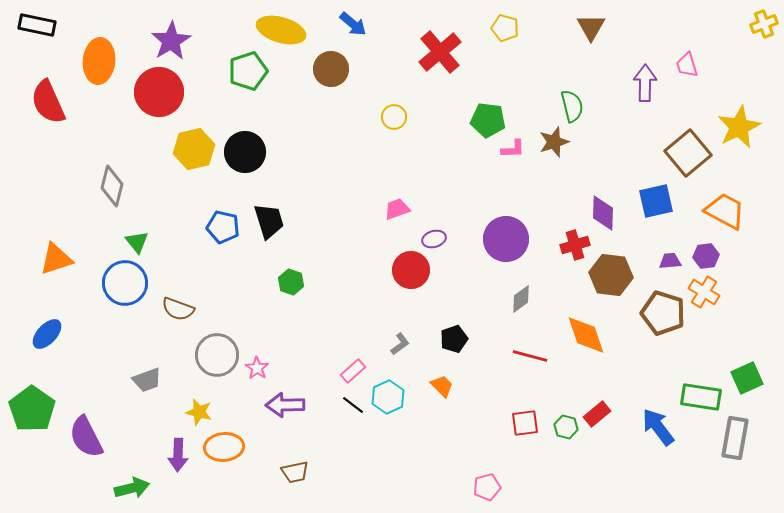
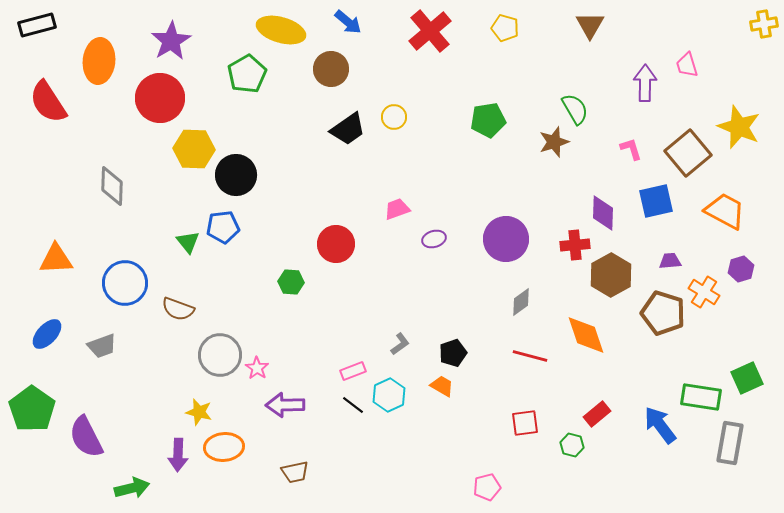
blue arrow at (353, 24): moved 5 px left, 2 px up
yellow cross at (764, 24): rotated 12 degrees clockwise
black rectangle at (37, 25): rotated 27 degrees counterclockwise
brown triangle at (591, 27): moved 1 px left, 2 px up
red cross at (440, 52): moved 10 px left, 21 px up
green pentagon at (248, 71): moved 1 px left, 3 px down; rotated 12 degrees counterclockwise
red circle at (159, 92): moved 1 px right, 6 px down
red semicircle at (48, 102): rotated 9 degrees counterclockwise
green semicircle at (572, 106): moved 3 px right, 3 px down; rotated 16 degrees counterclockwise
green pentagon at (488, 120): rotated 16 degrees counterclockwise
yellow star at (739, 127): rotated 24 degrees counterclockwise
yellow hexagon at (194, 149): rotated 15 degrees clockwise
pink L-shape at (513, 149): moved 118 px right; rotated 105 degrees counterclockwise
black circle at (245, 152): moved 9 px left, 23 px down
gray diamond at (112, 186): rotated 12 degrees counterclockwise
black trapezoid at (269, 221): moved 79 px right, 92 px up; rotated 72 degrees clockwise
blue pentagon at (223, 227): rotated 20 degrees counterclockwise
green triangle at (137, 242): moved 51 px right
red cross at (575, 245): rotated 12 degrees clockwise
purple hexagon at (706, 256): moved 35 px right, 13 px down; rotated 10 degrees counterclockwise
orange triangle at (56, 259): rotated 15 degrees clockwise
red circle at (411, 270): moved 75 px left, 26 px up
brown hexagon at (611, 275): rotated 24 degrees clockwise
green hexagon at (291, 282): rotated 15 degrees counterclockwise
gray diamond at (521, 299): moved 3 px down
black pentagon at (454, 339): moved 1 px left, 14 px down
gray circle at (217, 355): moved 3 px right
pink rectangle at (353, 371): rotated 20 degrees clockwise
gray trapezoid at (147, 380): moved 45 px left, 34 px up
orange trapezoid at (442, 386): rotated 15 degrees counterclockwise
cyan hexagon at (388, 397): moved 1 px right, 2 px up
green hexagon at (566, 427): moved 6 px right, 18 px down
blue arrow at (658, 427): moved 2 px right, 2 px up
gray rectangle at (735, 438): moved 5 px left, 5 px down
